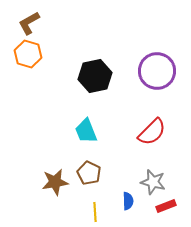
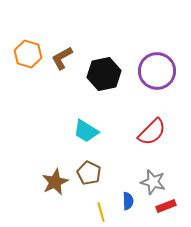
brown L-shape: moved 33 px right, 35 px down
black hexagon: moved 9 px right, 2 px up
cyan trapezoid: rotated 36 degrees counterclockwise
brown star: rotated 16 degrees counterclockwise
yellow line: moved 6 px right; rotated 12 degrees counterclockwise
